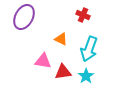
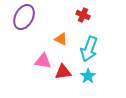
cyan star: moved 2 px right
